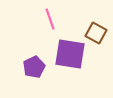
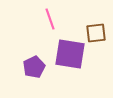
brown square: rotated 35 degrees counterclockwise
